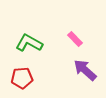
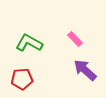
red pentagon: moved 1 px down
